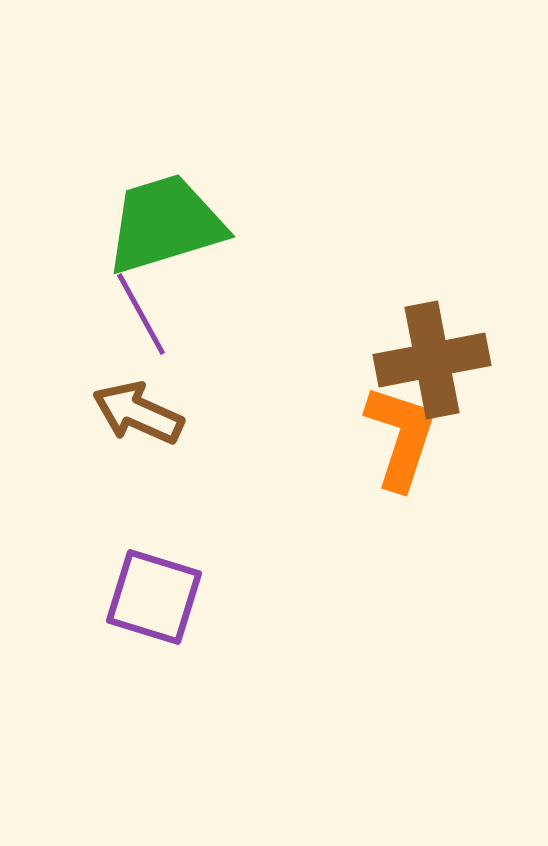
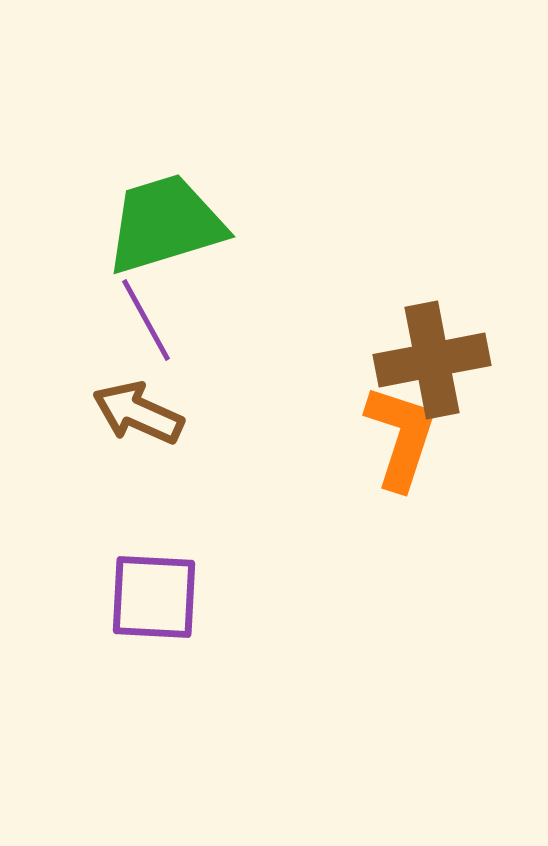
purple line: moved 5 px right, 6 px down
purple square: rotated 14 degrees counterclockwise
